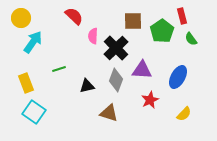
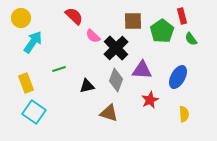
pink semicircle: rotated 49 degrees counterclockwise
yellow semicircle: rotated 49 degrees counterclockwise
